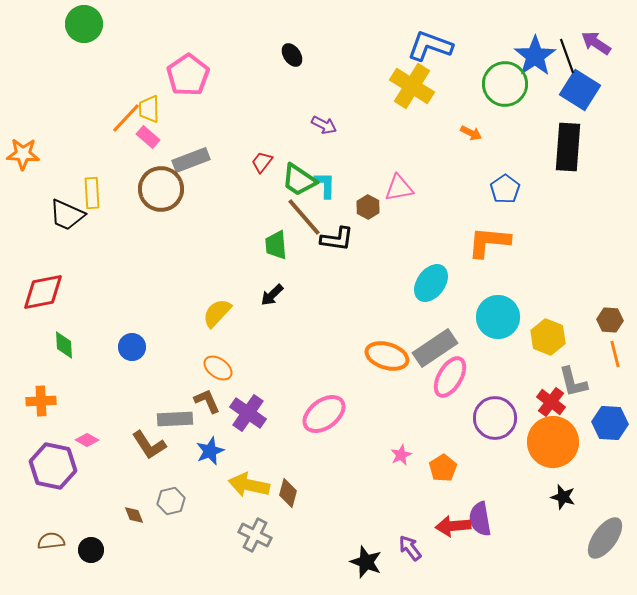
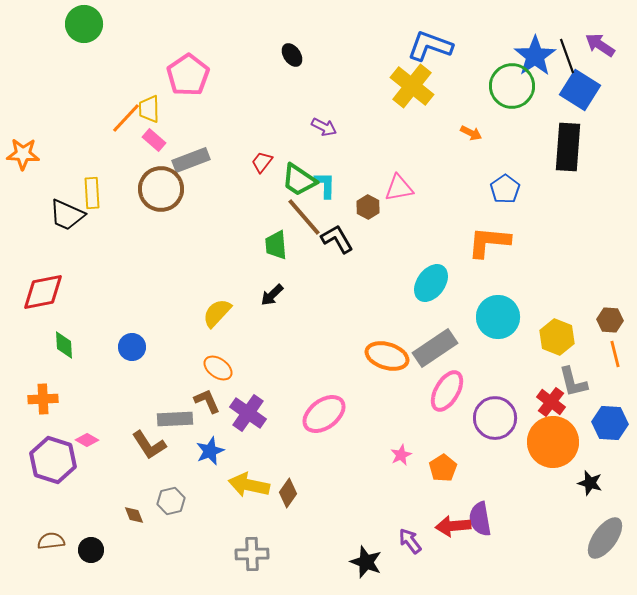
purple arrow at (596, 43): moved 4 px right, 2 px down
green circle at (505, 84): moved 7 px right, 2 px down
yellow cross at (412, 86): rotated 6 degrees clockwise
purple arrow at (324, 125): moved 2 px down
pink rectangle at (148, 137): moved 6 px right, 3 px down
black L-shape at (337, 239): rotated 128 degrees counterclockwise
yellow hexagon at (548, 337): moved 9 px right
pink ellipse at (450, 377): moved 3 px left, 14 px down
orange cross at (41, 401): moved 2 px right, 2 px up
purple hexagon at (53, 466): moved 6 px up; rotated 6 degrees clockwise
brown diamond at (288, 493): rotated 20 degrees clockwise
black star at (563, 497): moved 27 px right, 14 px up
gray cross at (255, 535): moved 3 px left, 19 px down; rotated 28 degrees counterclockwise
purple arrow at (410, 548): moved 7 px up
